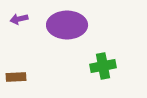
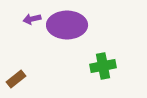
purple arrow: moved 13 px right
brown rectangle: moved 2 px down; rotated 36 degrees counterclockwise
